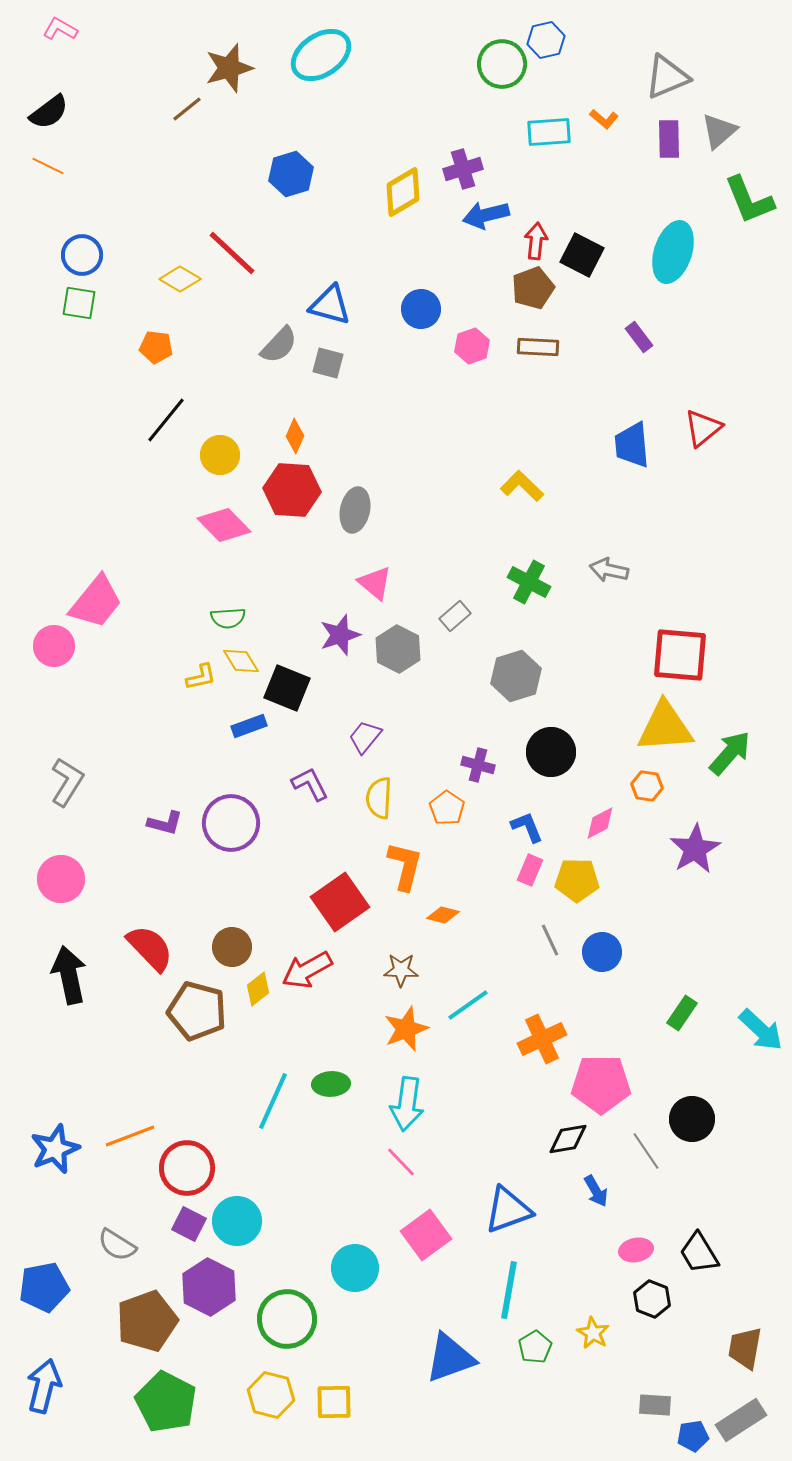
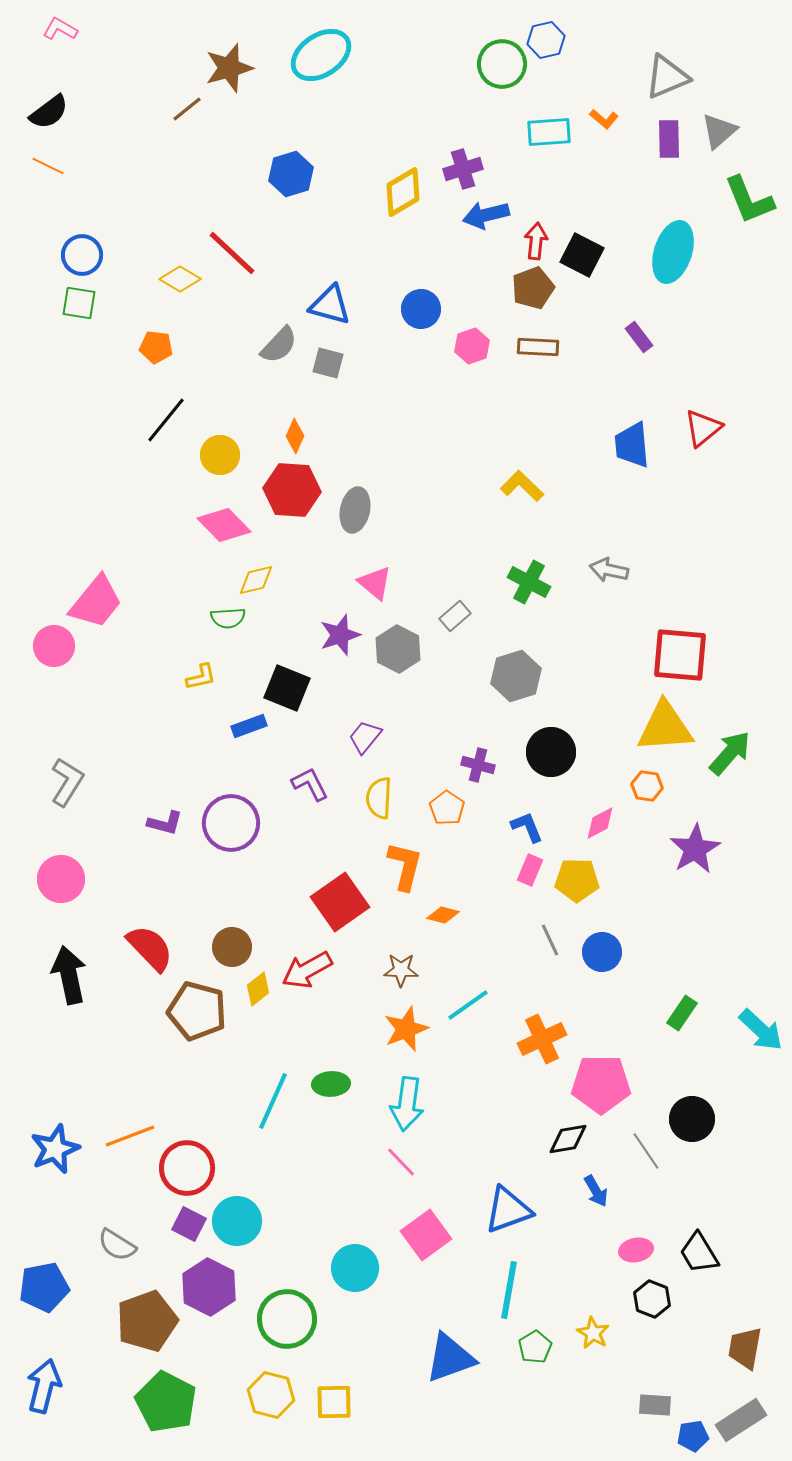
yellow diamond at (241, 661): moved 15 px right, 81 px up; rotated 72 degrees counterclockwise
